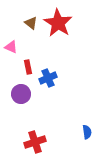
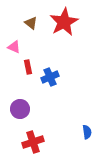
red star: moved 6 px right, 1 px up; rotated 12 degrees clockwise
pink triangle: moved 3 px right
blue cross: moved 2 px right, 1 px up
purple circle: moved 1 px left, 15 px down
red cross: moved 2 px left
